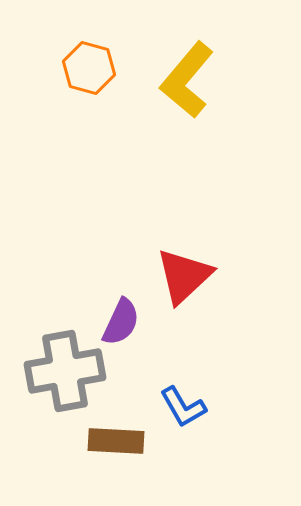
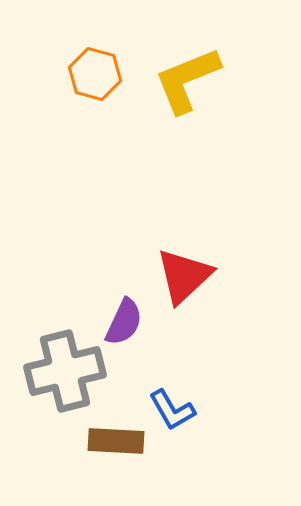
orange hexagon: moved 6 px right, 6 px down
yellow L-shape: rotated 28 degrees clockwise
purple semicircle: moved 3 px right
gray cross: rotated 4 degrees counterclockwise
blue L-shape: moved 11 px left, 3 px down
